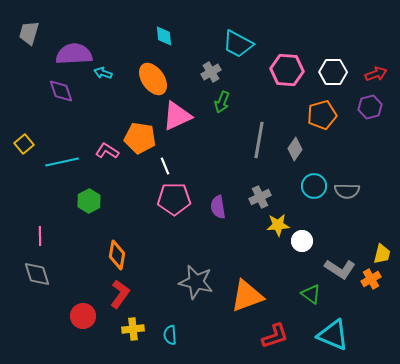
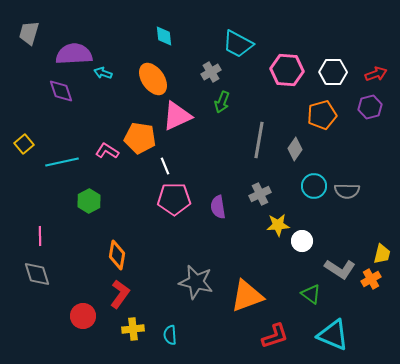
gray cross at (260, 197): moved 3 px up
